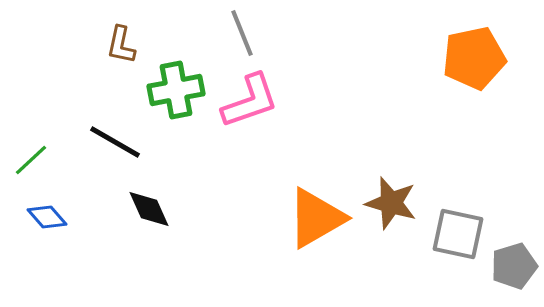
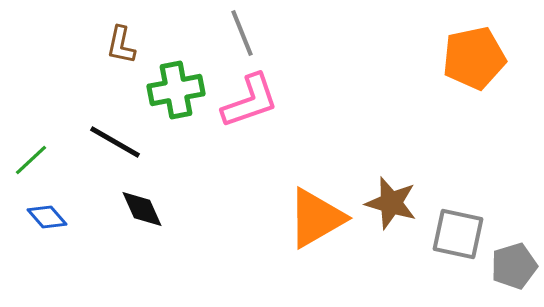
black diamond: moved 7 px left
